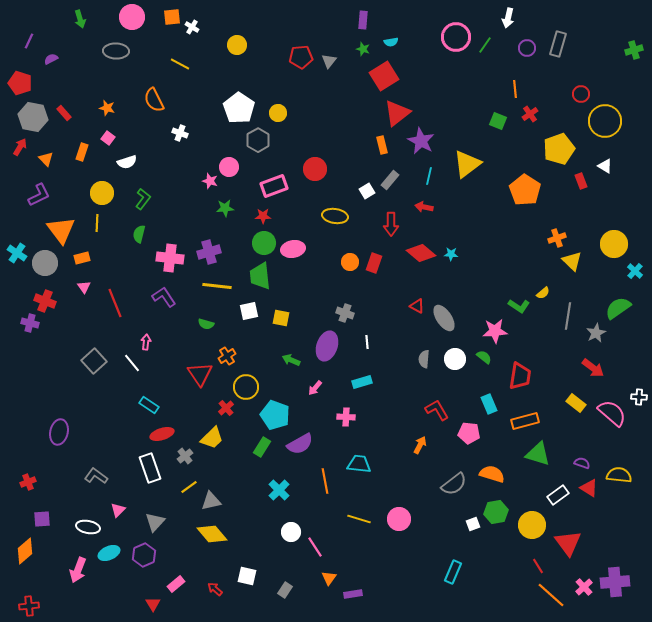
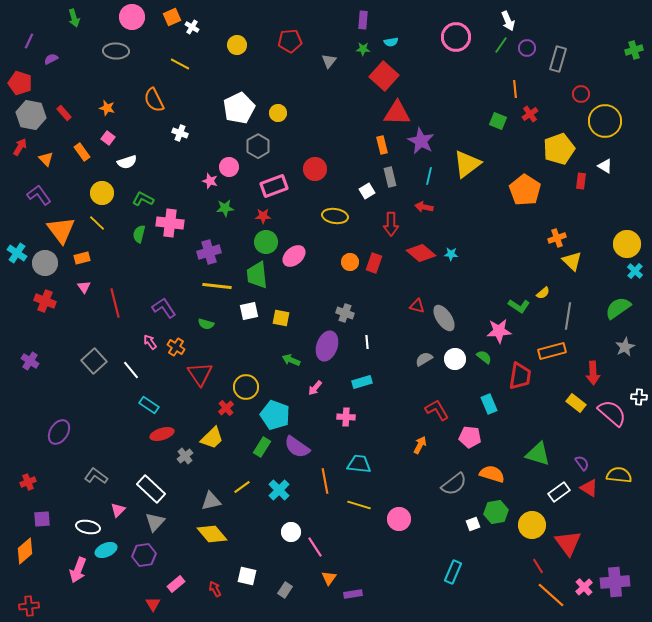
orange square at (172, 17): rotated 18 degrees counterclockwise
white arrow at (508, 18): moved 3 px down; rotated 36 degrees counterclockwise
green arrow at (80, 19): moved 6 px left, 1 px up
gray rectangle at (558, 44): moved 15 px down
green line at (485, 45): moved 16 px right
green star at (363, 49): rotated 16 degrees counterclockwise
red pentagon at (301, 57): moved 11 px left, 16 px up
red square at (384, 76): rotated 16 degrees counterclockwise
white pentagon at (239, 108): rotated 12 degrees clockwise
red triangle at (397, 113): rotated 40 degrees clockwise
gray hexagon at (33, 117): moved 2 px left, 2 px up
gray hexagon at (258, 140): moved 6 px down
orange rectangle at (82, 152): rotated 54 degrees counterclockwise
gray rectangle at (390, 180): moved 3 px up; rotated 54 degrees counterclockwise
red rectangle at (581, 181): rotated 28 degrees clockwise
purple L-shape at (39, 195): rotated 100 degrees counterclockwise
green L-shape at (143, 199): rotated 100 degrees counterclockwise
yellow line at (97, 223): rotated 48 degrees counterclockwise
green circle at (264, 243): moved 2 px right, 1 px up
yellow circle at (614, 244): moved 13 px right
pink ellipse at (293, 249): moved 1 px right, 7 px down; rotated 30 degrees counterclockwise
pink cross at (170, 258): moved 35 px up
green trapezoid at (260, 276): moved 3 px left, 1 px up
purple L-shape at (164, 297): moved 11 px down
red line at (115, 303): rotated 8 degrees clockwise
red triangle at (417, 306): rotated 14 degrees counterclockwise
purple cross at (30, 323): moved 38 px down; rotated 18 degrees clockwise
pink star at (495, 331): moved 4 px right
gray star at (596, 333): moved 29 px right, 14 px down
pink arrow at (146, 342): moved 4 px right; rotated 42 degrees counterclockwise
orange cross at (227, 356): moved 51 px left, 9 px up; rotated 24 degrees counterclockwise
gray semicircle at (424, 359): rotated 54 degrees clockwise
white line at (132, 363): moved 1 px left, 7 px down
red arrow at (593, 368): moved 5 px down; rotated 50 degrees clockwise
orange rectangle at (525, 421): moved 27 px right, 70 px up
purple ellipse at (59, 432): rotated 20 degrees clockwise
pink pentagon at (469, 433): moved 1 px right, 4 px down
purple semicircle at (300, 444): moved 3 px left, 3 px down; rotated 64 degrees clockwise
purple semicircle at (582, 463): rotated 35 degrees clockwise
white rectangle at (150, 468): moved 1 px right, 21 px down; rotated 28 degrees counterclockwise
yellow line at (189, 487): moved 53 px right
white rectangle at (558, 495): moved 1 px right, 3 px up
yellow line at (359, 519): moved 14 px up
cyan ellipse at (109, 553): moved 3 px left, 3 px up
purple hexagon at (144, 555): rotated 15 degrees clockwise
red arrow at (215, 589): rotated 21 degrees clockwise
